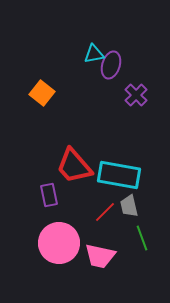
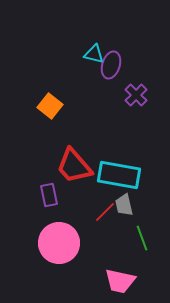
cyan triangle: rotated 25 degrees clockwise
orange square: moved 8 px right, 13 px down
gray trapezoid: moved 5 px left, 1 px up
pink trapezoid: moved 20 px right, 25 px down
